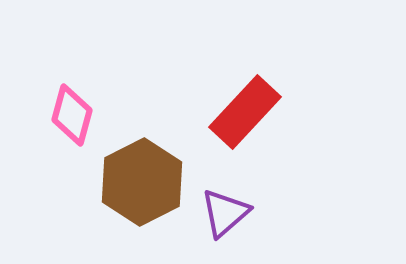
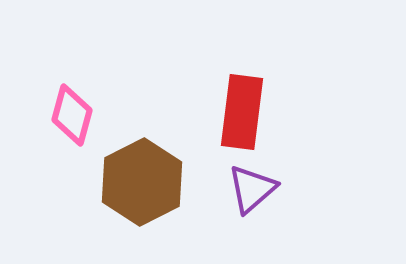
red rectangle: moved 3 px left; rotated 36 degrees counterclockwise
purple triangle: moved 27 px right, 24 px up
